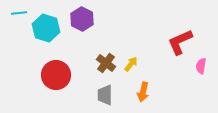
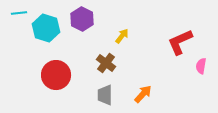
yellow arrow: moved 9 px left, 28 px up
orange arrow: moved 2 px down; rotated 150 degrees counterclockwise
